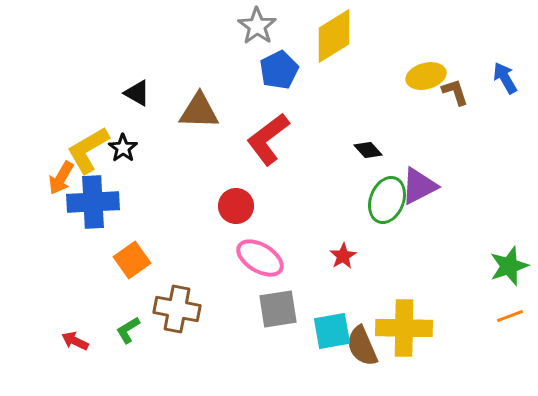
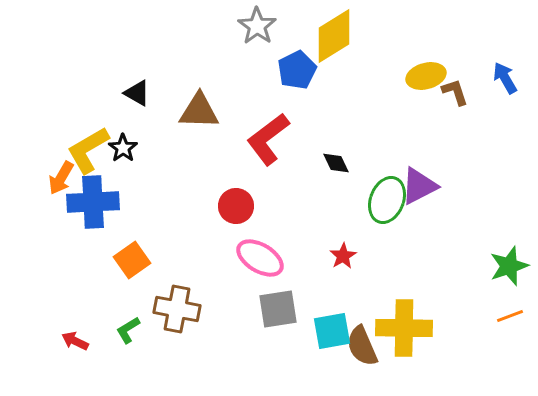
blue pentagon: moved 18 px right
black diamond: moved 32 px left, 13 px down; rotated 16 degrees clockwise
